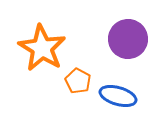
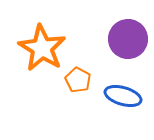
orange pentagon: moved 1 px up
blue ellipse: moved 5 px right
